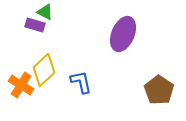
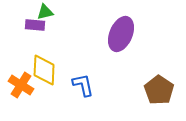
green triangle: rotated 42 degrees counterclockwise
purple rectangle: rotated 12 degrees counterclockwise
purple ellipse: moved 2 px left
yellow diamond: rotated 44 degrees counterclockwise
blue L-shape: moved 2 px right, 3 px down
